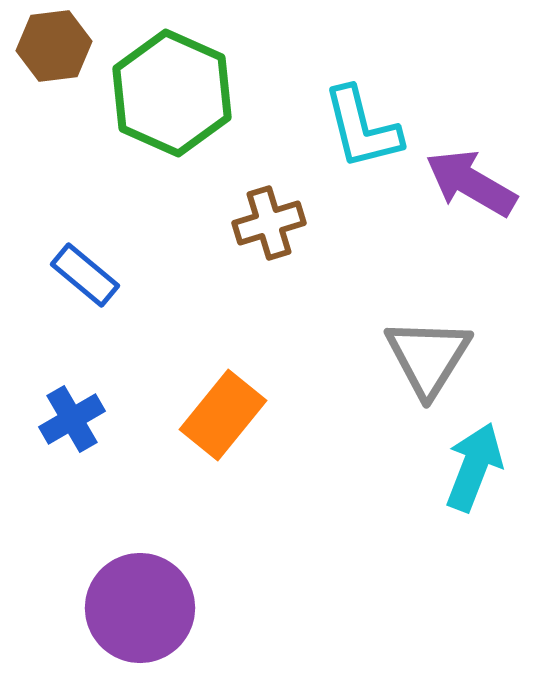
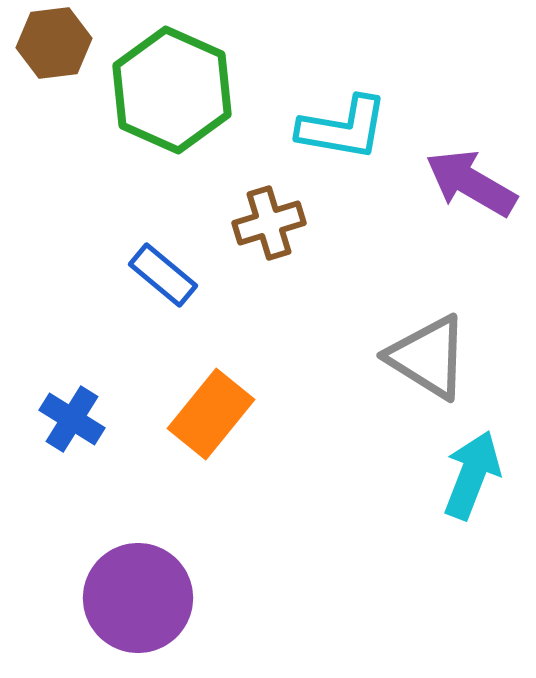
brown hexagon: moved 3 px up
green hexagon: moved 3 px up
cyan L-shape: moved 19 px left; rotated 66 degrees counterclockwise
blue rectangle: moved 78 px right
gray triangle: rotated 30 degrees counterclockwise
orange rectangle: moved 12 px left, 1 px up
blue cross: rotated 28 degrees counterclockwise
cyan arrow: moved 2 px left, 8 px down
purple circle: moved 2 px left, 10 px up
